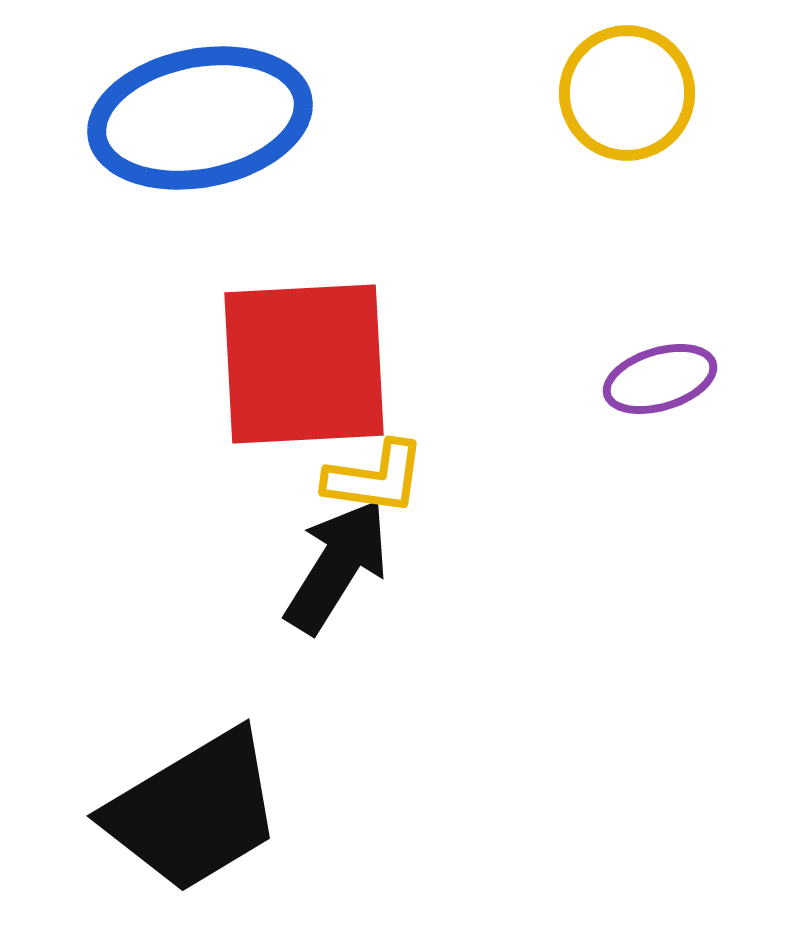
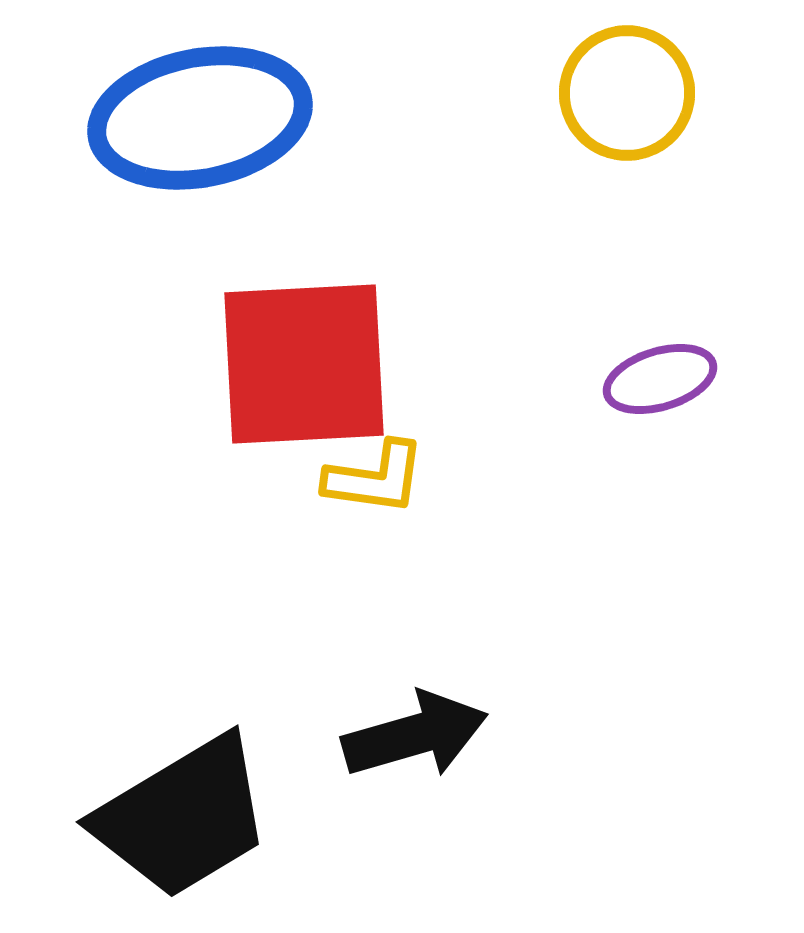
black arrow: moved 78 px right, 169 px down; rotated 42 degrees clockwise
black trapezoid: moved 11 px left, 6 px down
